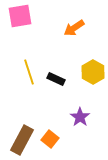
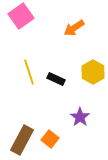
pink square: moved 1 px right; rotated 25 degrees counterclockwise
